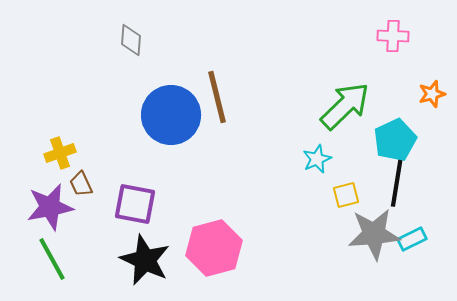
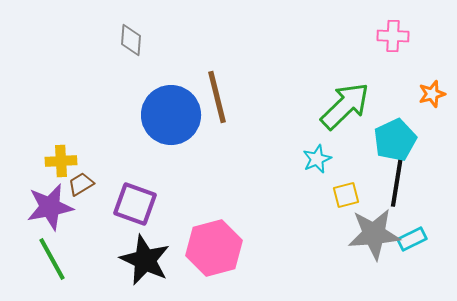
yellow cross: moved 1 px right, 8 px down; rotated 16 degrees clockwise
brown trapezoid: rotated 84 degrees clockwise
purple square: rotated 9 degrees clockwise
